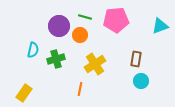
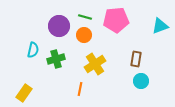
orange circle: moved 4 px right
